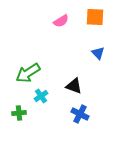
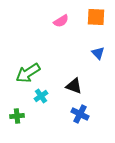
orange square: moved 1 px right
green cross: moved 2 px left, 3 px down
